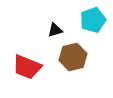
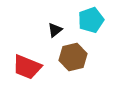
cyan pentagon: moved 2 px left
black triangle: rotated 21 degrees counterclockwise
